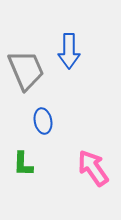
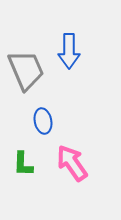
pink arrow: moved 21 px left, 5 px up
